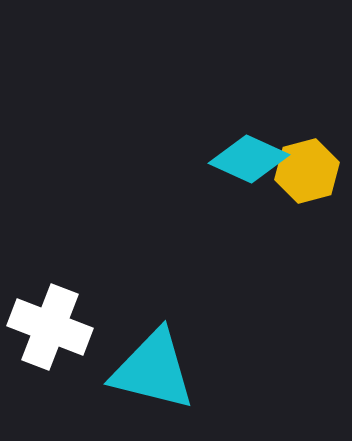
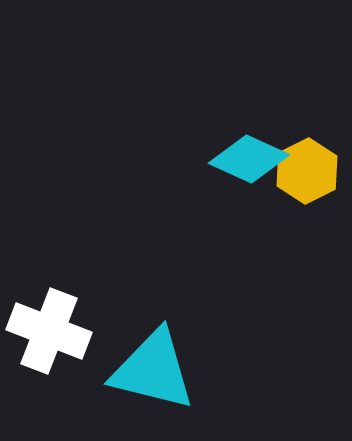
yellow hexagon: rotated 12 degrees counterclockwise
white cross: moved 1 px left, 4 px down
